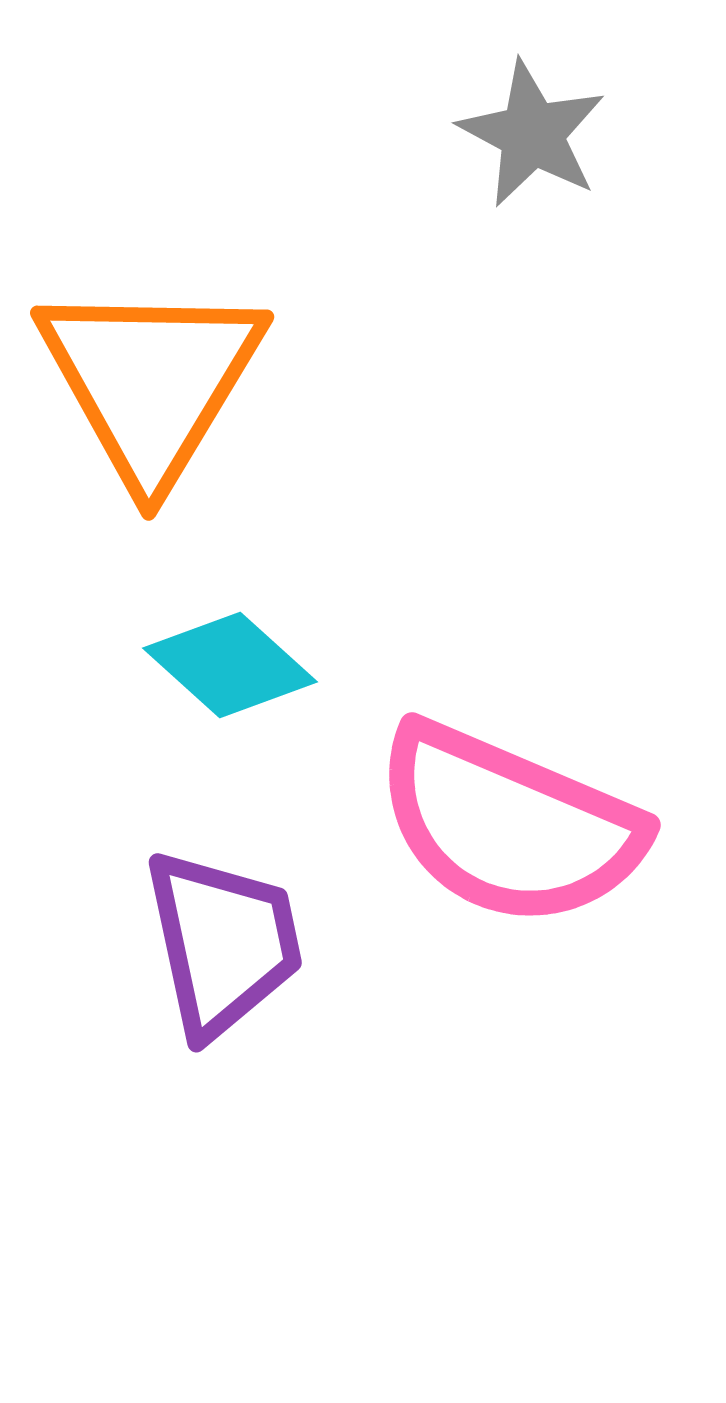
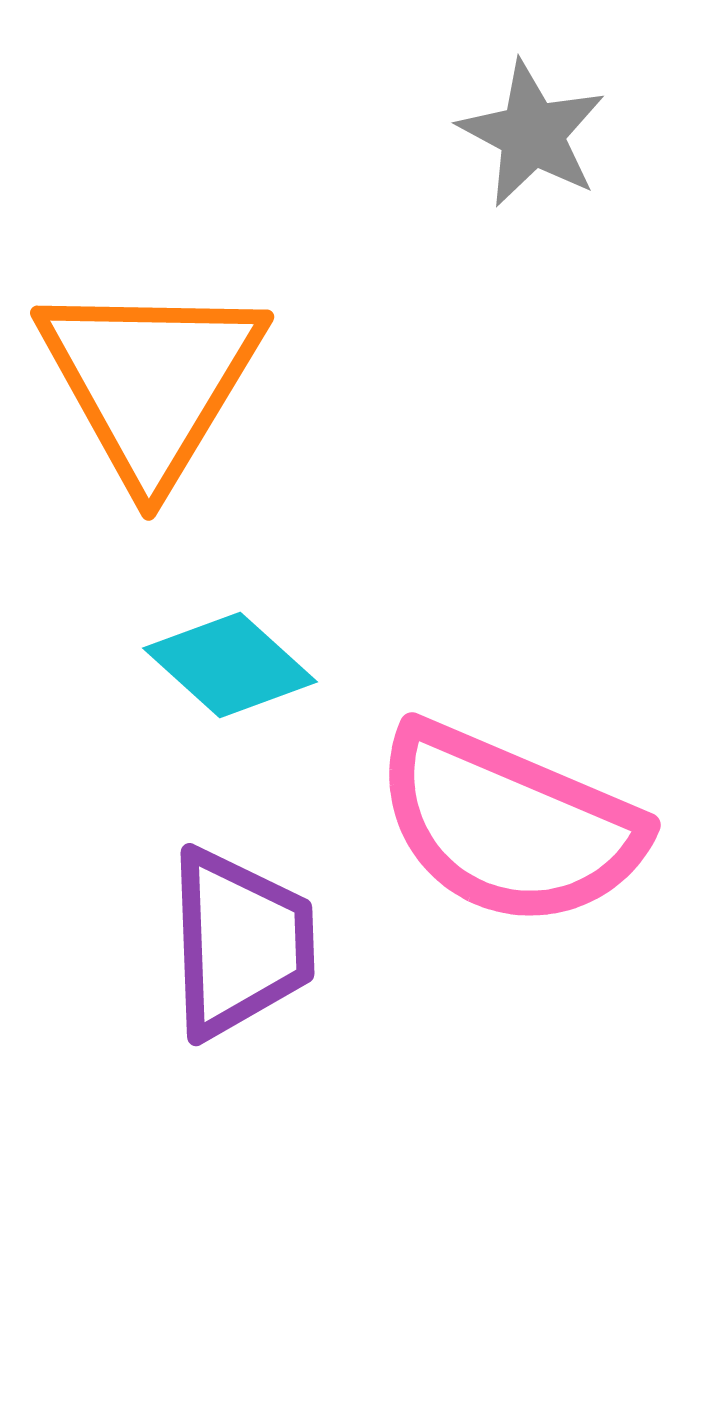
purple trapezoid: moved 17 px right; rotated 10 degrees clockwise
